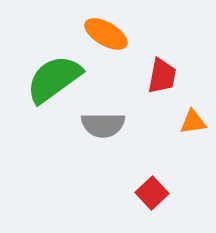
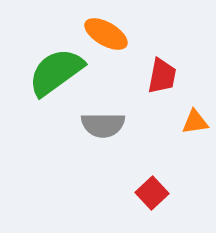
green semicircle: moved 2 px right, 7 px up
orange triangle: moved 2 px right
